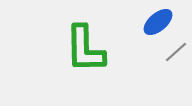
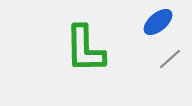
gray line: moved 6 px left, 7 px down
